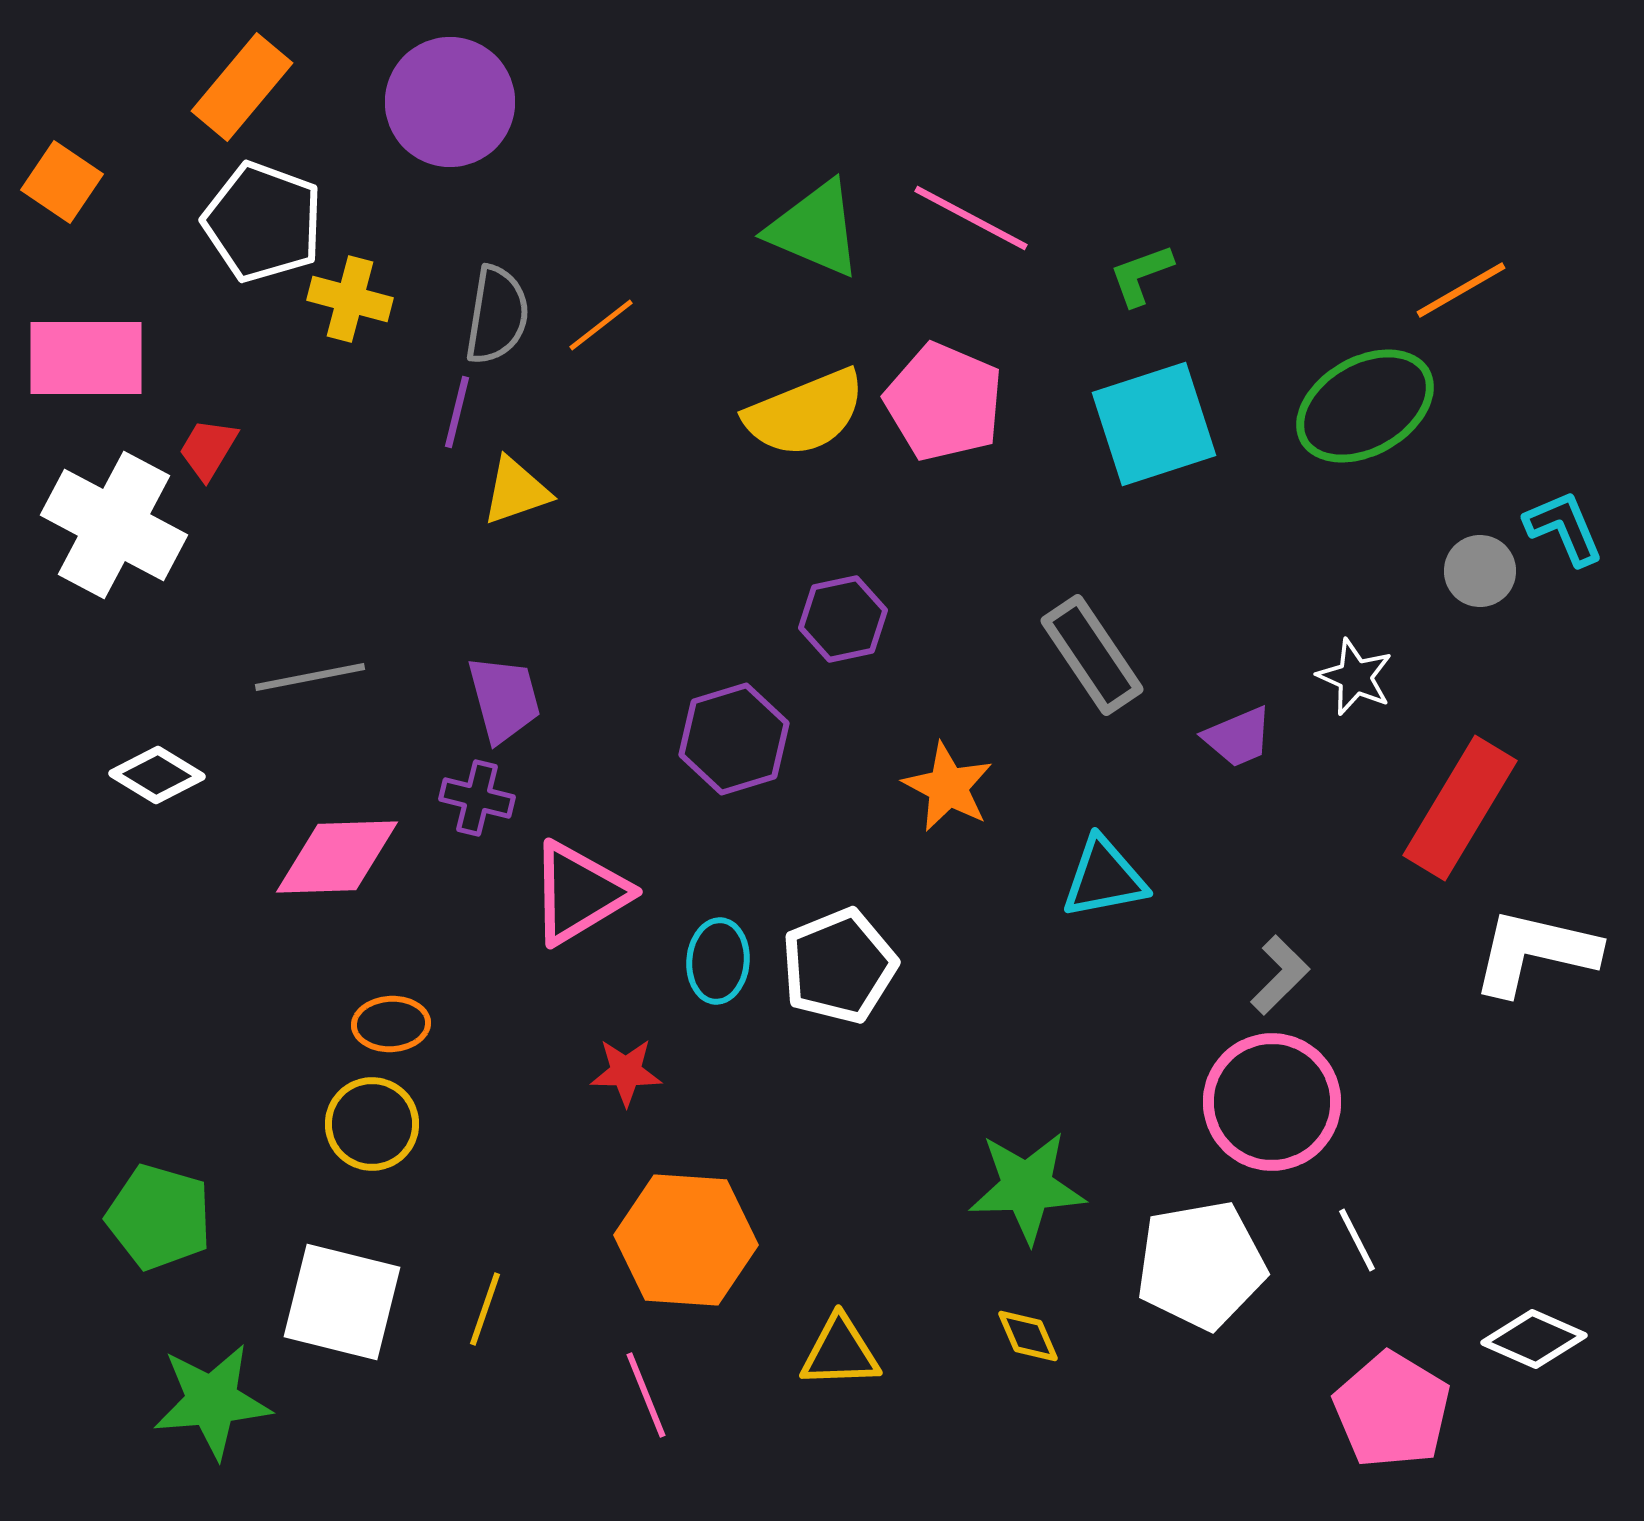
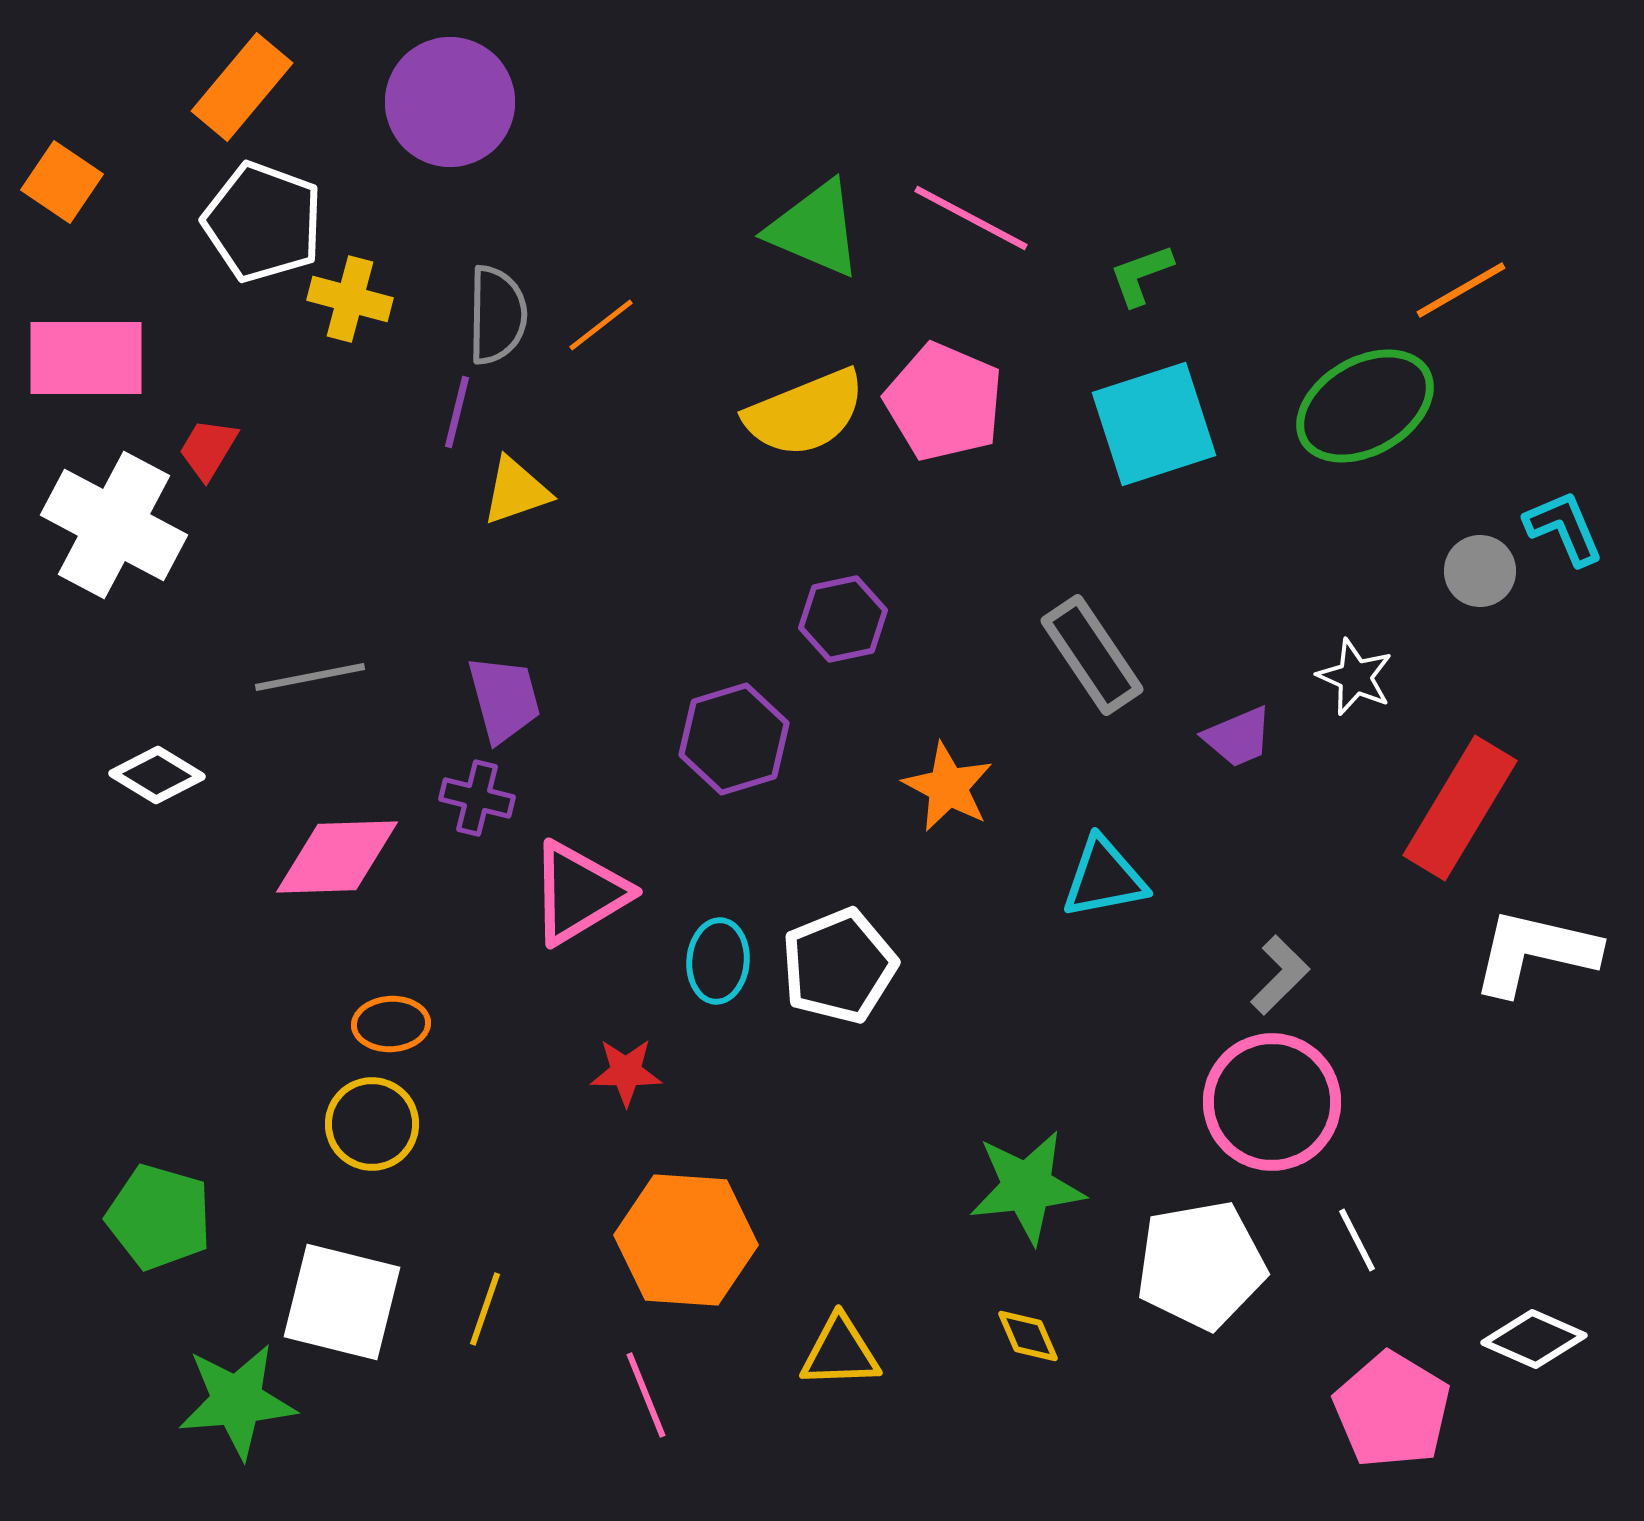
gray semicircle at (497, 315): rotated 8 degrees counterclockwise
green star at (1027, 1187): rotated 4 degrees counterclockwise
green star at (212, 1401): moved 25 px right
